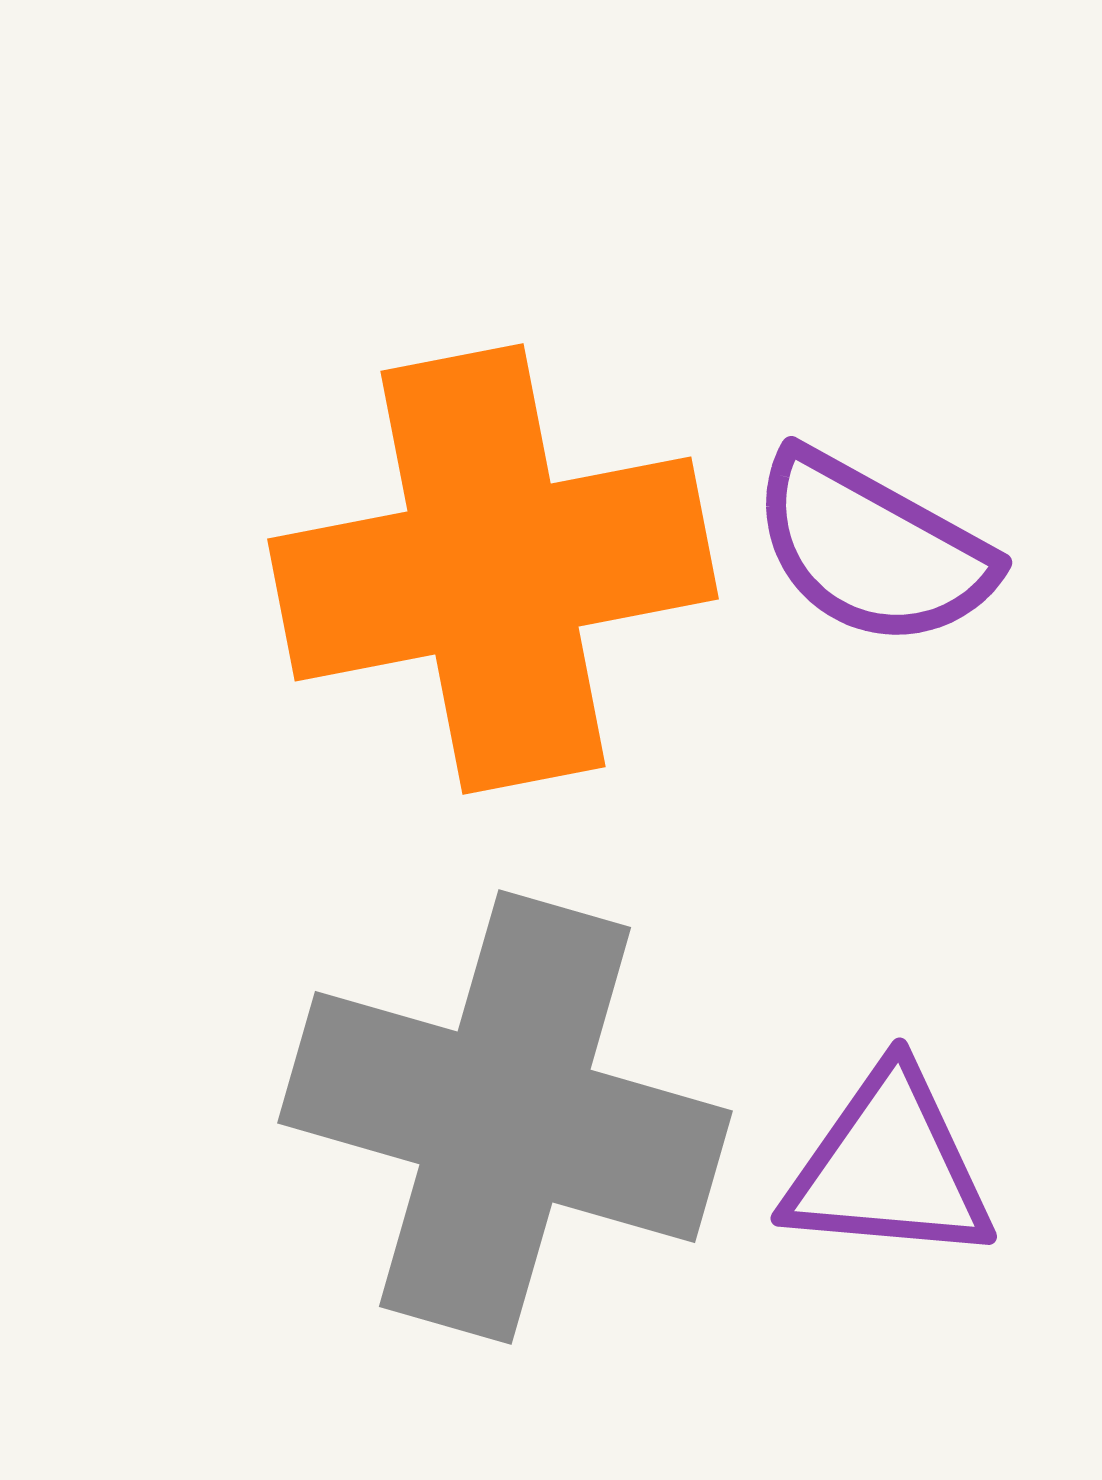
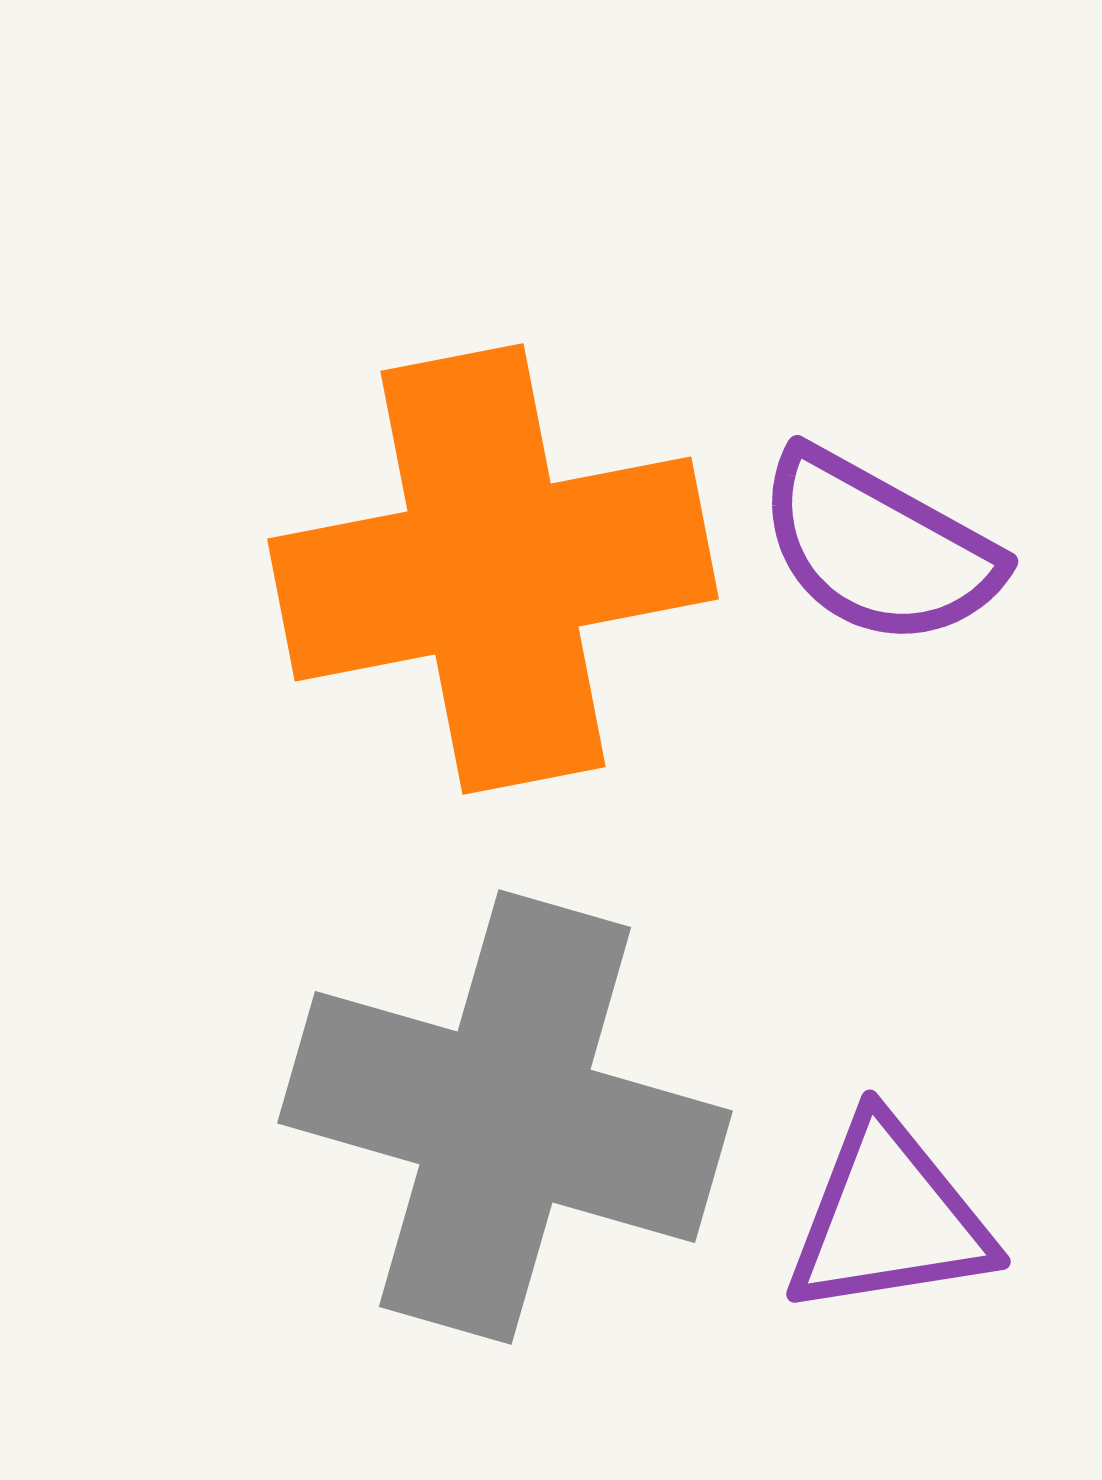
purple semicircle: moved 6 px right, 1 px up
purple triangle: moved 51 px down; rotated 14 degrees counterclockwise
